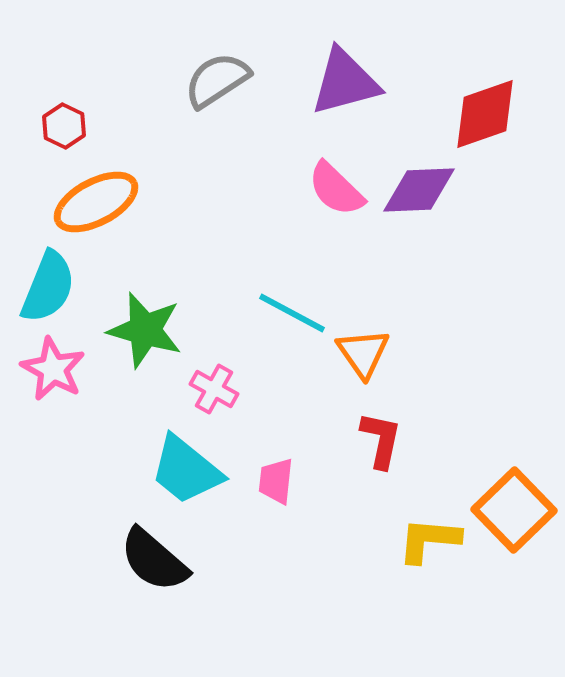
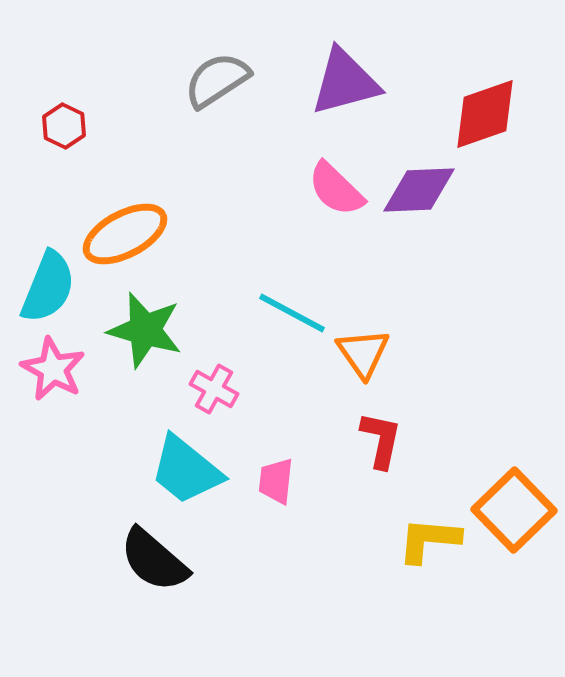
orange ellipse: moved 29 px right, 32 px down
